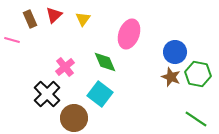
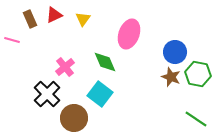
red triangle: rotated 18 degrees clockwise
